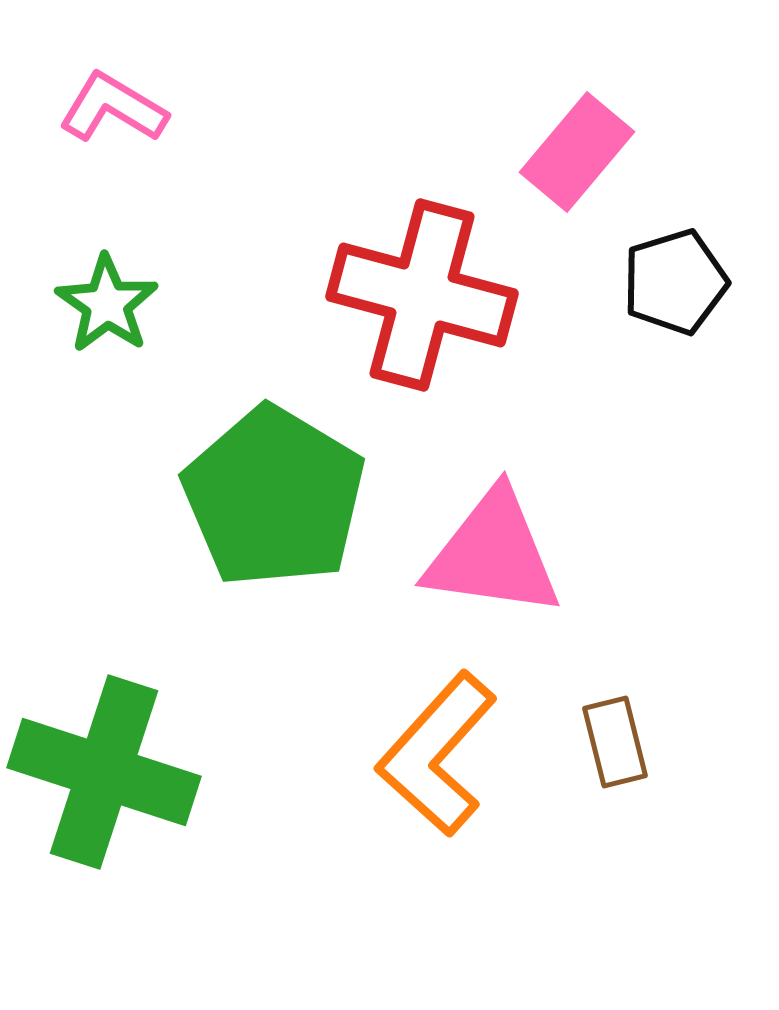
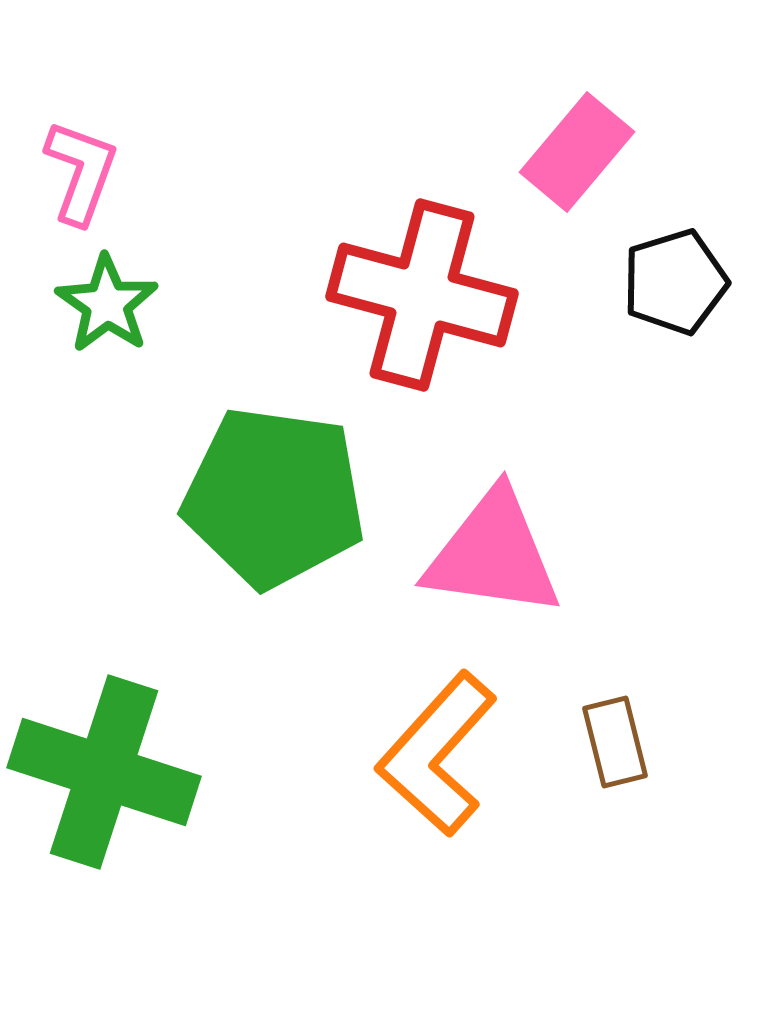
pink L-shape: moved 32 px left, 64 px down; rotated 79 degrees clockwise
green pentagon: rotated 23 degrees counterclockwise
